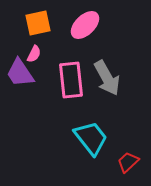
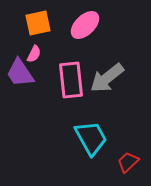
gray arrow: rotated 81 degrees clockwise
cyan trapezoid: rotated 9 degrees clockwise
